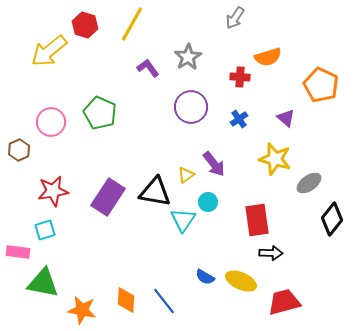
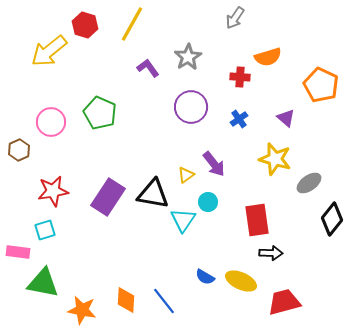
black triangle: moved 2 px left, 2 px down
